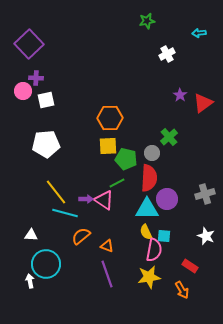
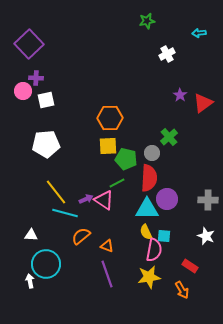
gray cross: moved 3 px right, 6 px down; rotated 18 degrees clockwise
purple arrow: rotated 24 degrees counterclockwise
